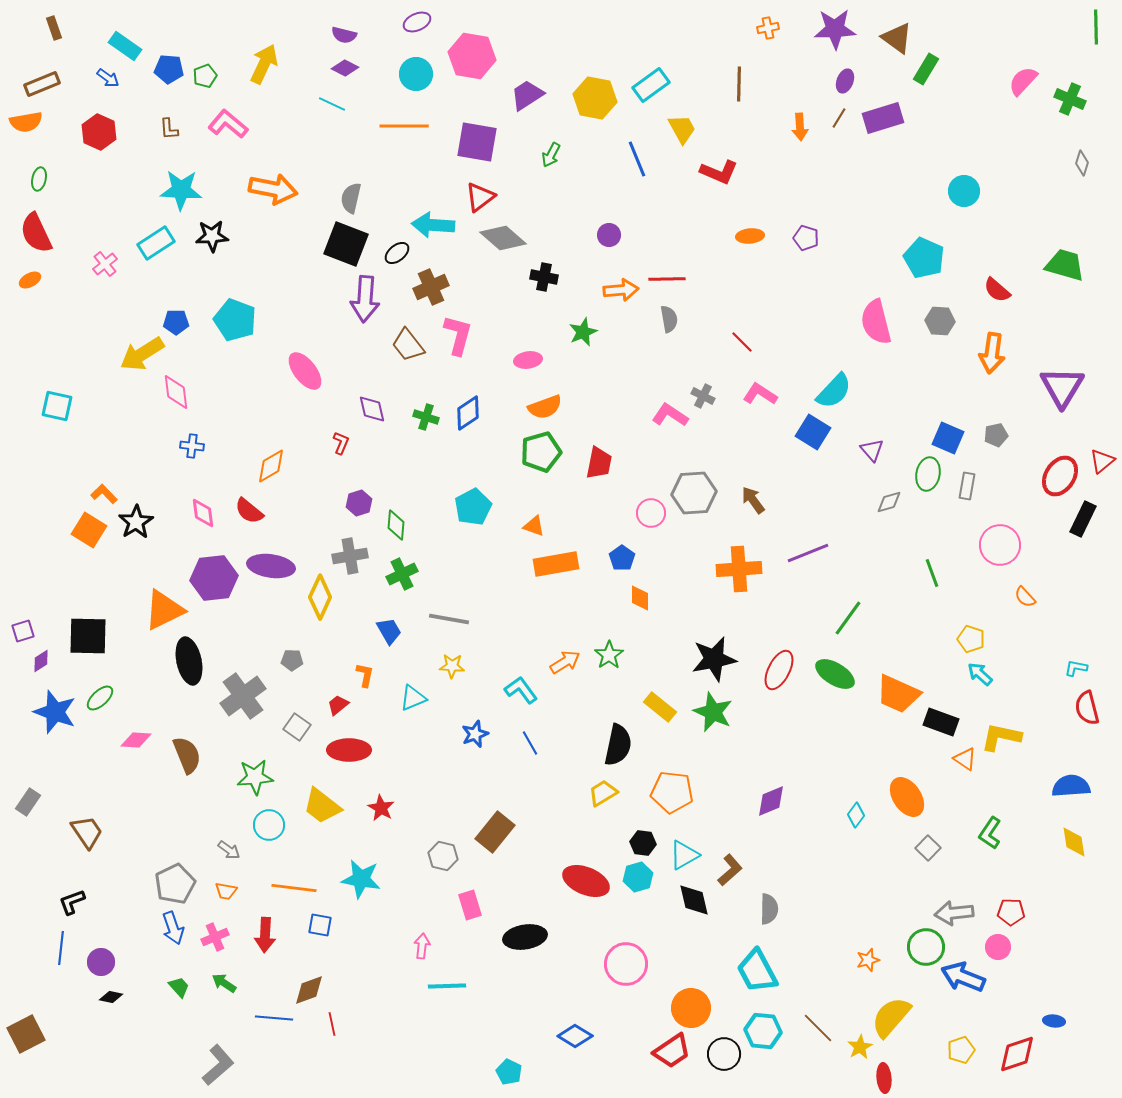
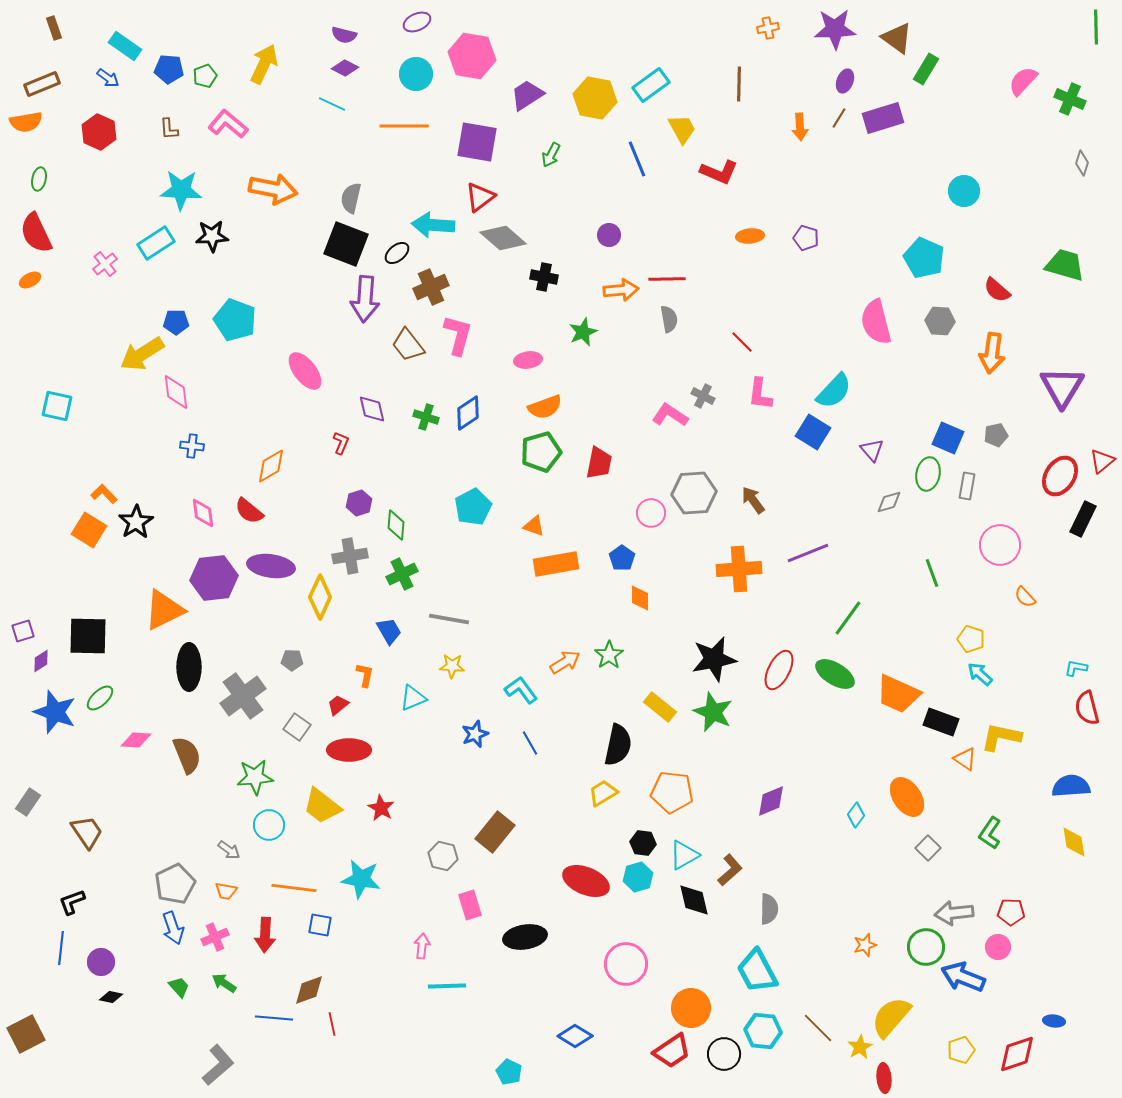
pink L-shape at (760, 394): rotated 116 degrees counterclockwise
black ellipse at (189, 661): moved 6 px down; rotated 12 degrees clockwise
orange star at (868, 960): moved 3 px left, 15 px up
